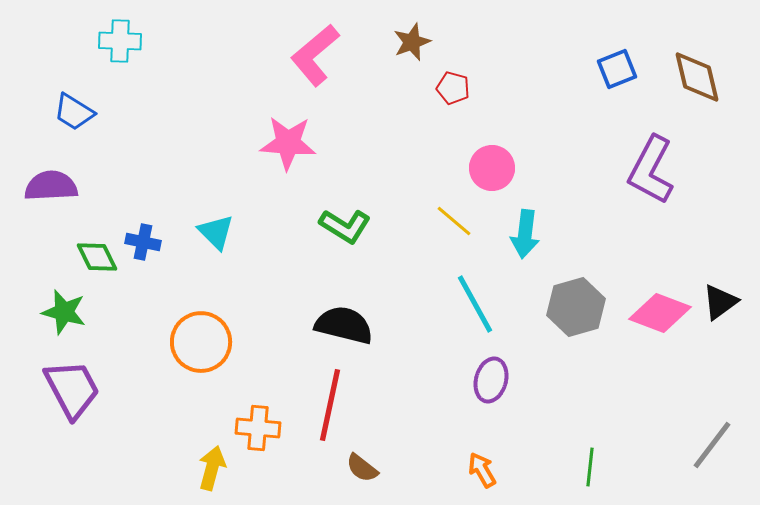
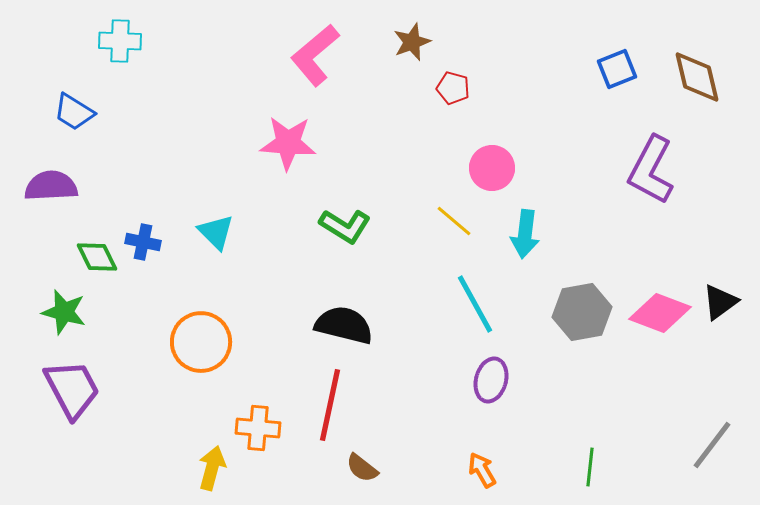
gray hexagon: moved 6 px right, 5 px down; rotated 6 degrees clockwise
